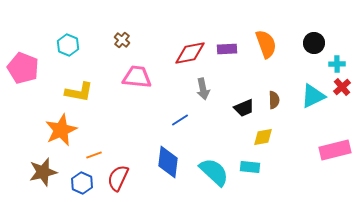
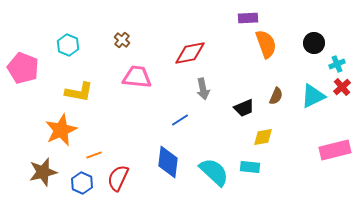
purple rectangle: moved 21 px right, 31 px up
cyan cross: rotated 21 degrees counterclockwise
brown semicircle: moved 2 px right, 4 px up; rotated 24 degrees clockwise
